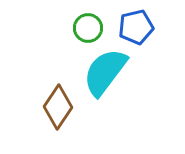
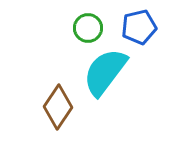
blue pentagon: moved 3 px right
